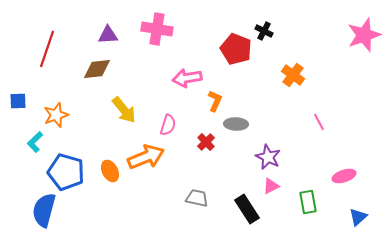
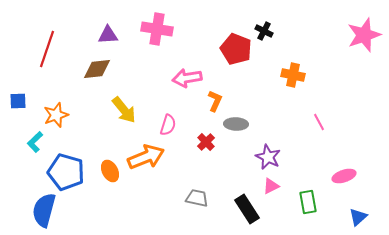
orange cross: rotated 25 degrees counterclockwise
